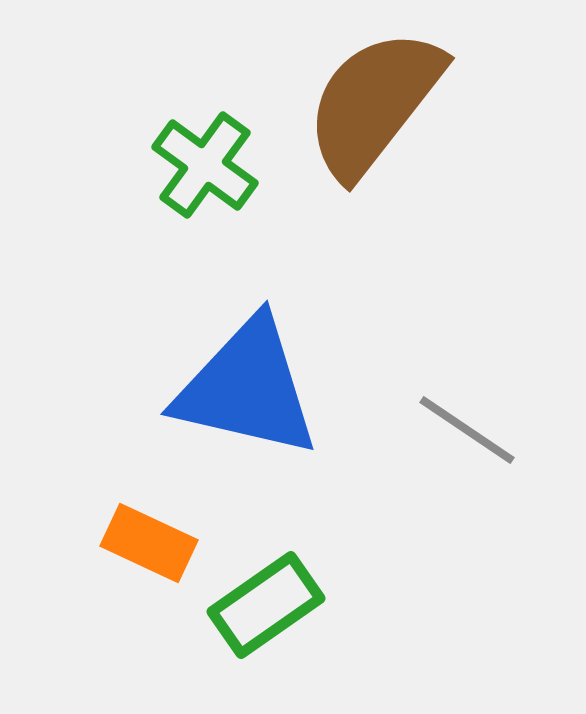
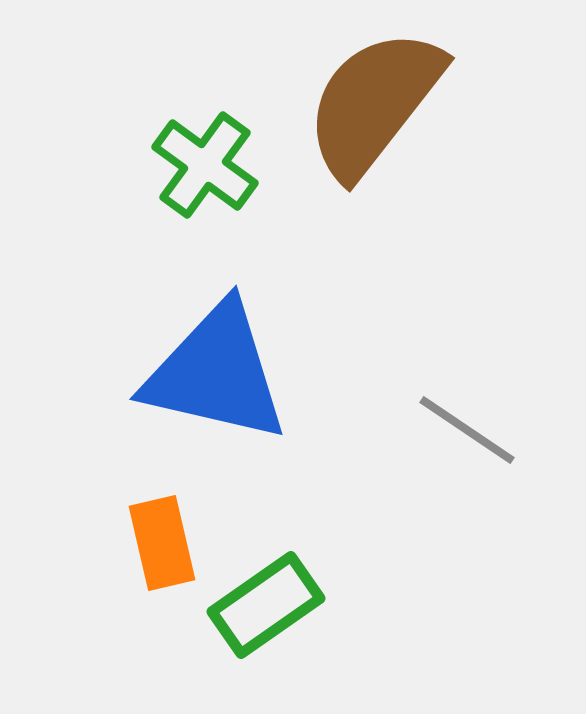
blue triangle: moved 31 px left, 15 px up
orange rectangle: moved 13 px right; rotated 52 degrees clockwise
